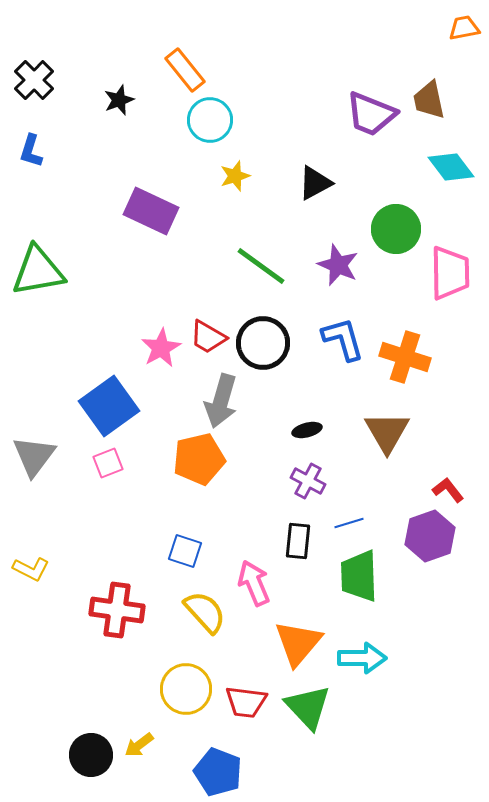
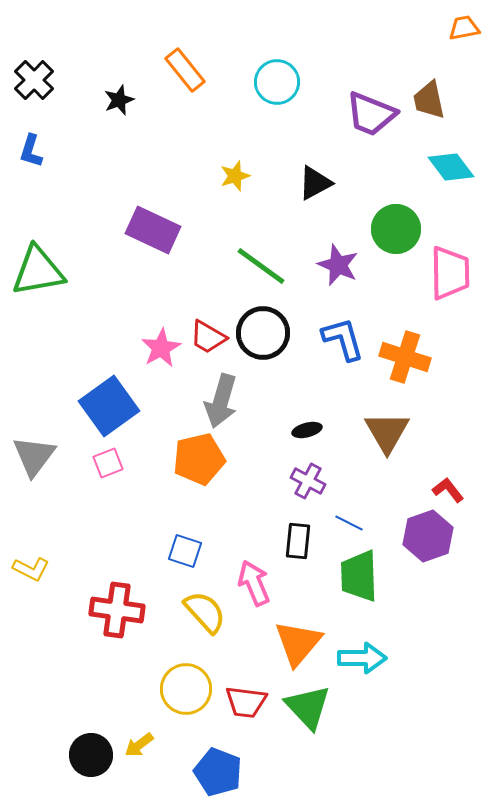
cyan circle at (210, 120): moved 67 px right, 38 px up
purple rectangle at (151, 211): moved 2 px right, 19 px down
black circle at (263, 343): moved 10 px up
blue line at (349, 523): rotated 44 degrees clockwise
purple hexagon at (430, 536): moved 2 px left
